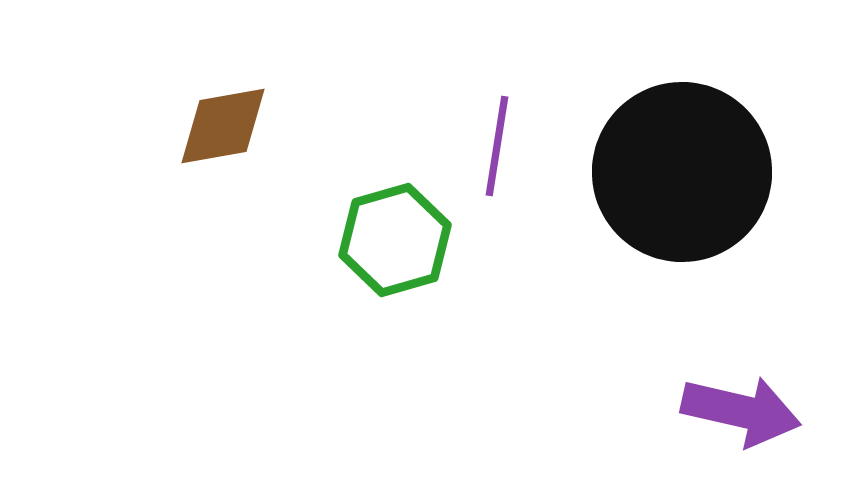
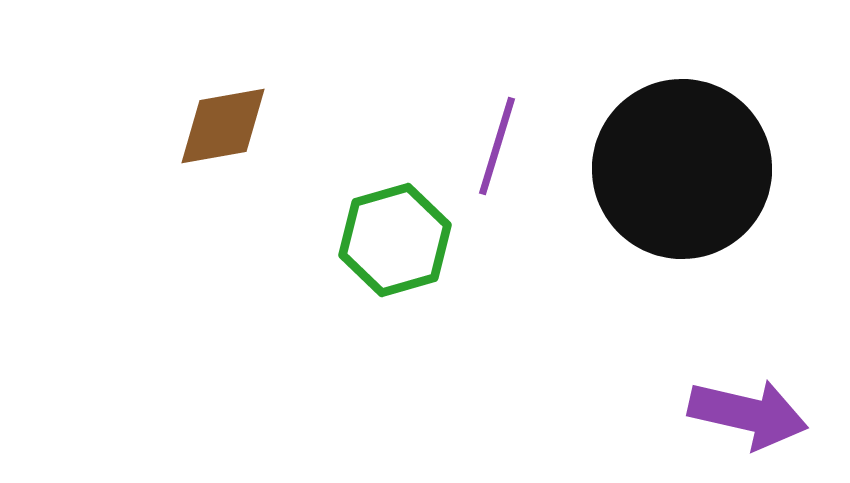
purple line: rotated 8 degrees clockwise
black circle: moved 3 px up
purple arrow: moved 7 px right, 3 px down
